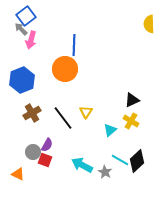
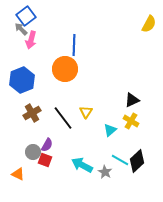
yellow semicircle: rotated 150 degrees counterclockwise
